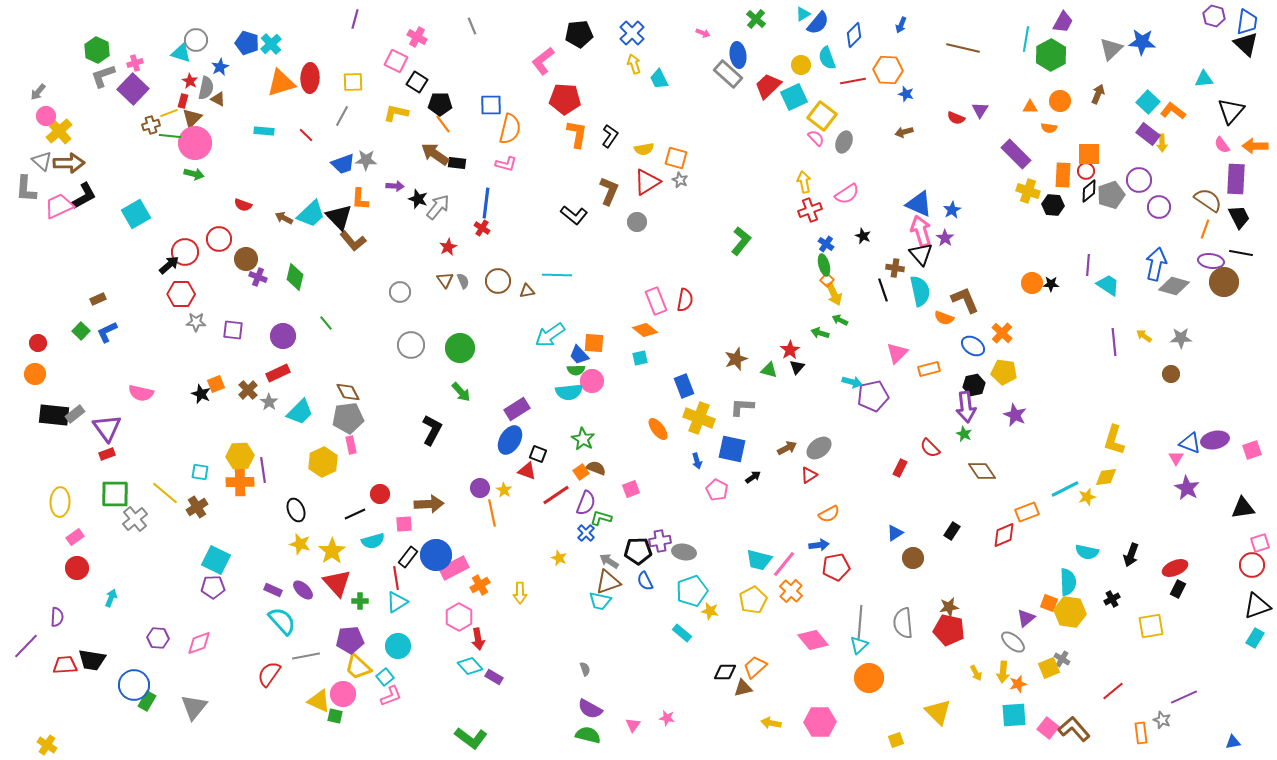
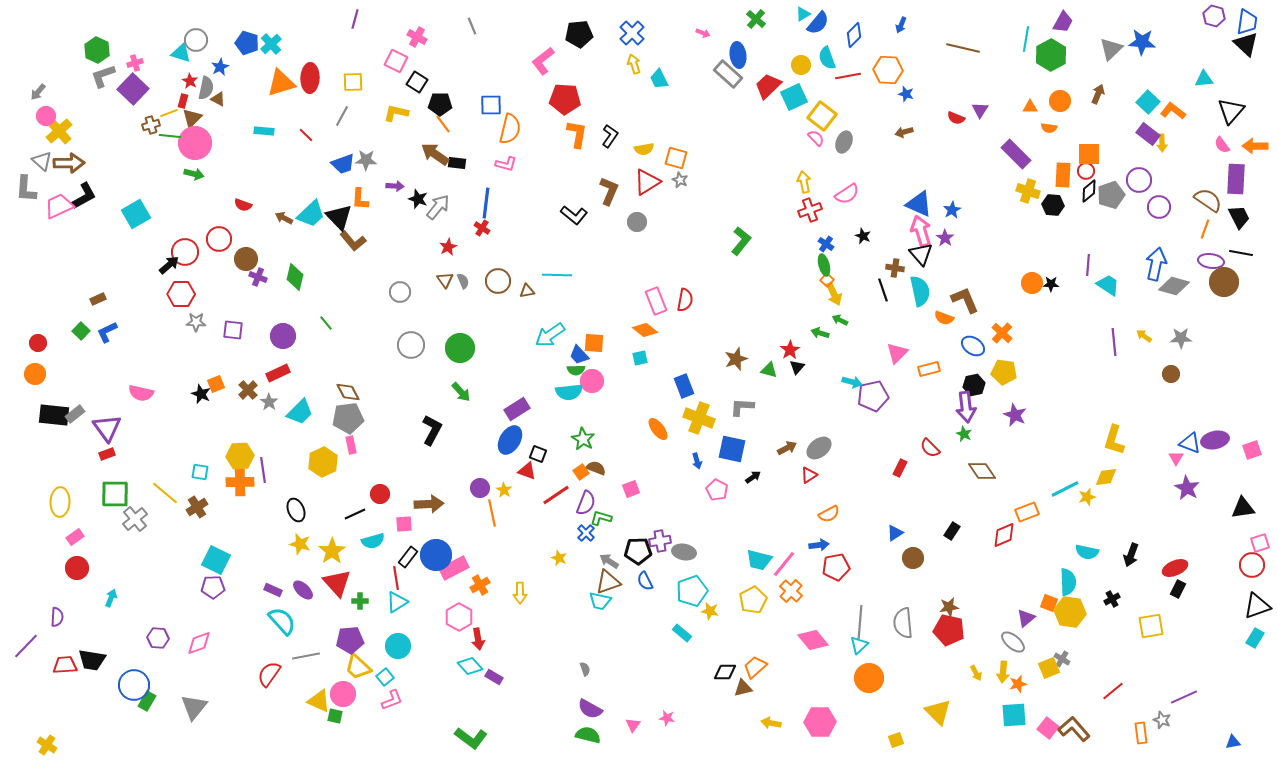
red line at (853, 81): moved 5 px left, 5 px up
pink L-shape at (391, 696): moved 1 px right, 4 px down
